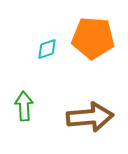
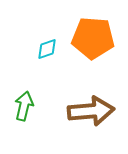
green arrow: rotated 16 degrees clockwise
brown arrow: moved 1 px right, 6 px up
